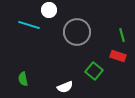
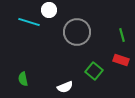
cyan line: moved 3 px up
red rectangle: moved 3 px right, 4 px down
